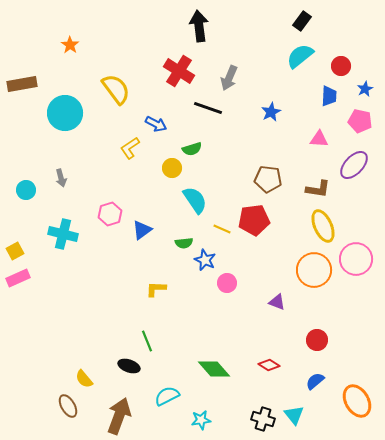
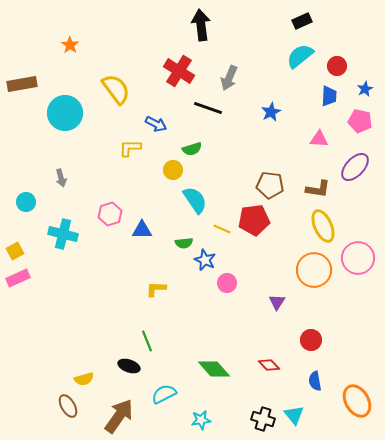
black rectangle at (302, 21): rotated 30 degrees clockwise
black arrow at (199, 26): moved 2 px right, 1 px up
red circle at (341, 66): moved 4 px left
yellow L-shape at (130, 148): rotated 35 degrees clockwise
purple ellipse at (354, 165): moved 1 px right, 2 px down
yellow circle at (172, 168): moved 1 px right, 2 px down
brown pentagon at (268, 179): moved 2 px right, 6 px down
cyan circle at (26, 190): moved 12 px down
blue triangle at (142, 230): rotated 35 degrees clockwise
pink circle at (356, 259): moved 2 px right, 1 px up
purple triangle at (277, 302): rotated 42 degrees clockwise
red circle at (317, 340): moved 6 px left
red diamond at (269, 365): rotated 15 degrees clockwise
yellow semicircle at (84, 379): rotated 66 degrees counterclockwise
blue semicircle at (315, 381): rotated 60 degrees counterclockwise
cyan semicircle at (167, 396): moved 3 px left, 2 px up
brown arrow at (119, 416): rotated 15 degrees clockwise
